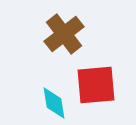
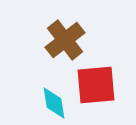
brown cross: moved 1 px right, 6 px down
